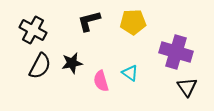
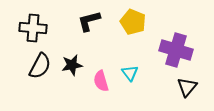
yellow pentagon: rotated 25 degrees clockwise
black cross: moved 2 px up; rotated 24 degrees counterclockwise
purple cross: moved 2 px up
black star: moved 2 px down
cyan triangle: rotated 18 degrees clockwise
black triangle: rotated 15 degrees clockwise
